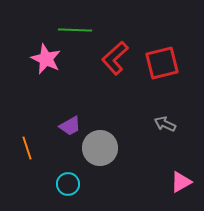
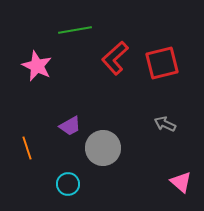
green line: rotated 12 degrees counterclockwise
pink star: moved 9 px left, 7 px down
gray circle: moved 3 px right
pink triangle: rotated 50 degrees counterclockwise
